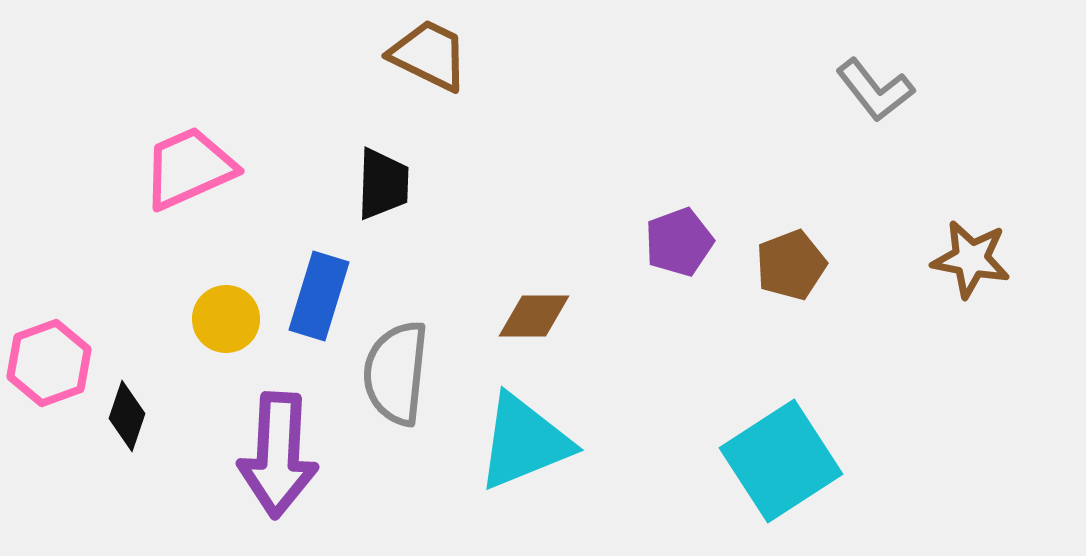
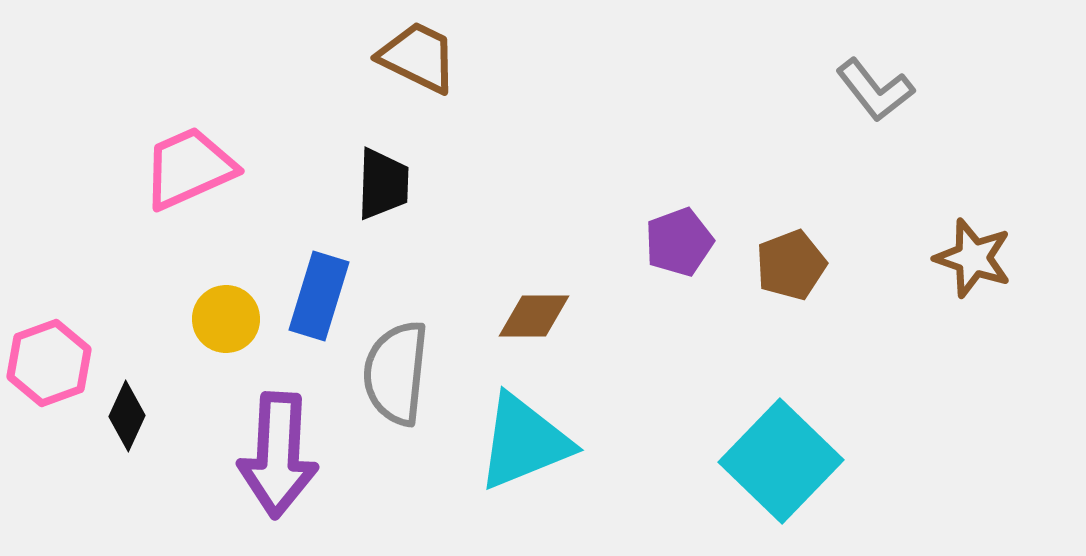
brown trapezoid: moved 11 px left, 2 px down
brown star: moved 2 px right, 1 px up; rotated 8 degrees clockwise
black diamond: rotated 6 degrees clockwise
cyan square: rotated 13 degrees counterclockwise
